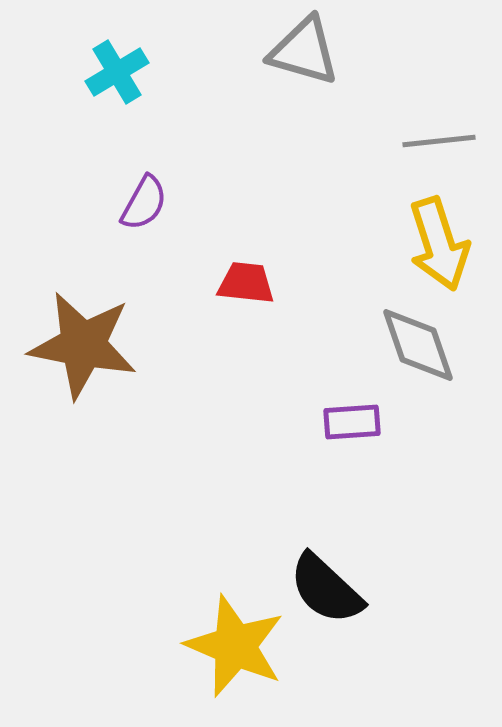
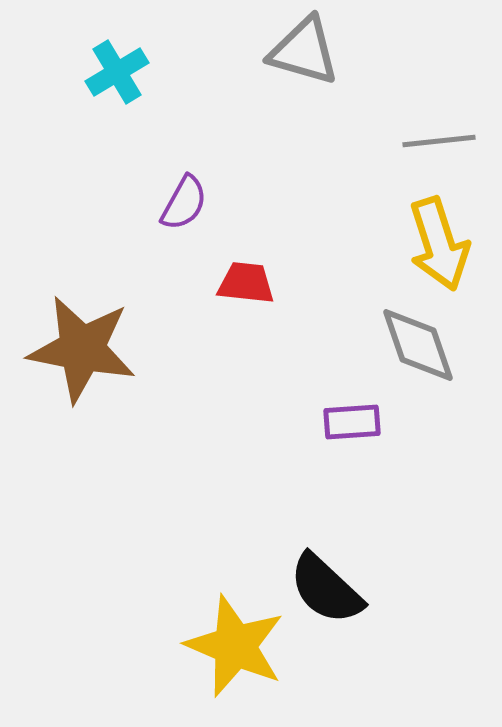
purple semicircle: moved 40 px right
brown star: moved 1 px left, 4 px down
